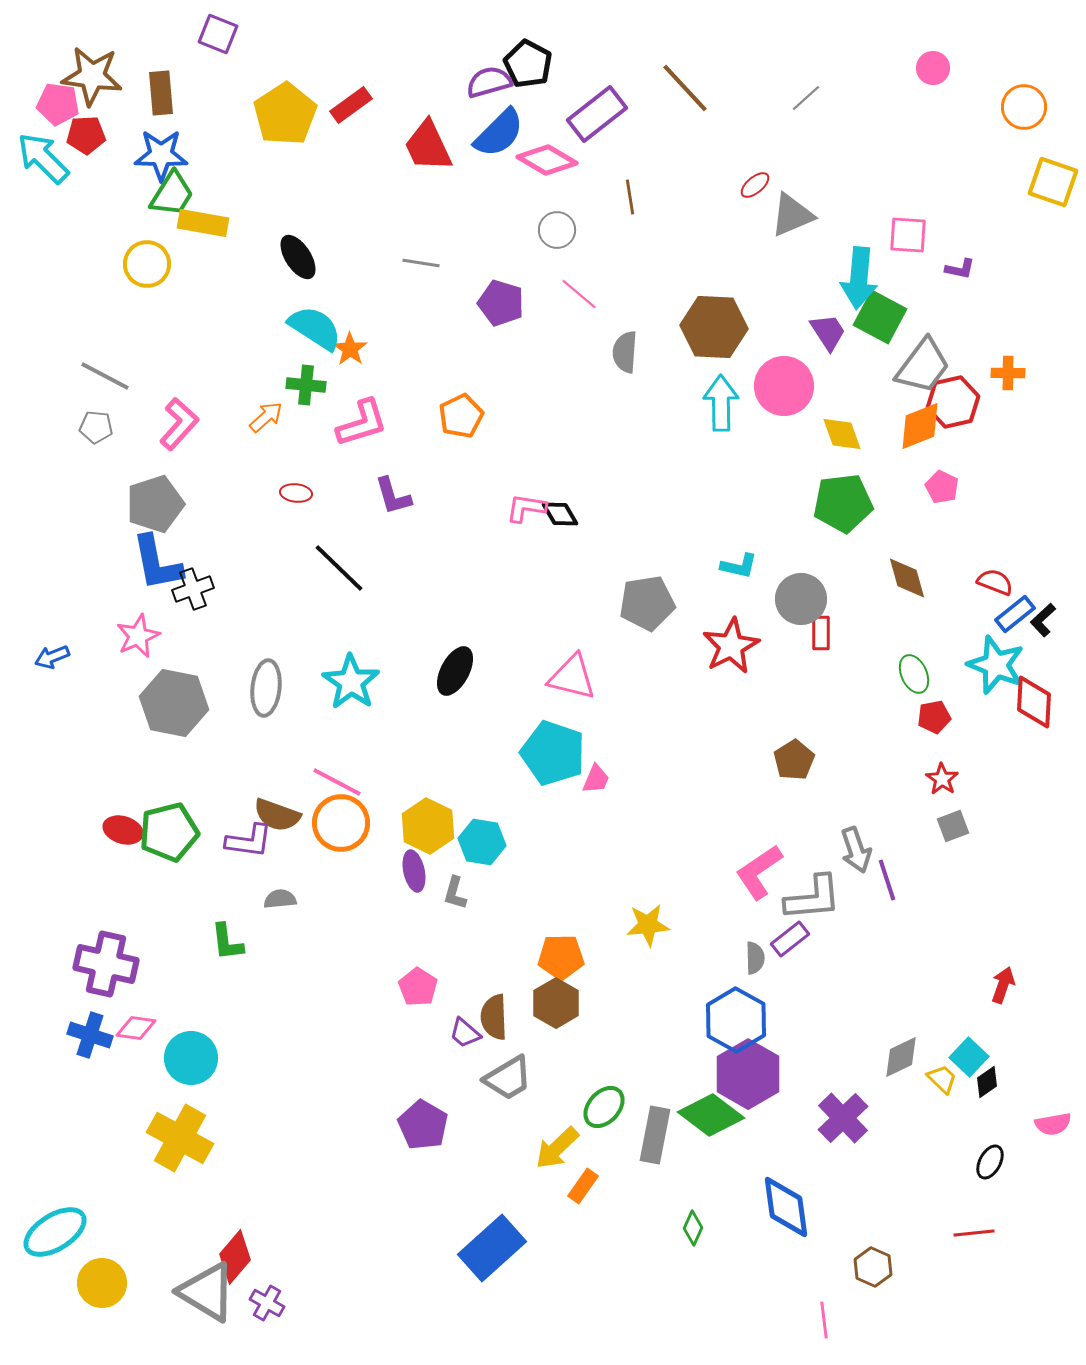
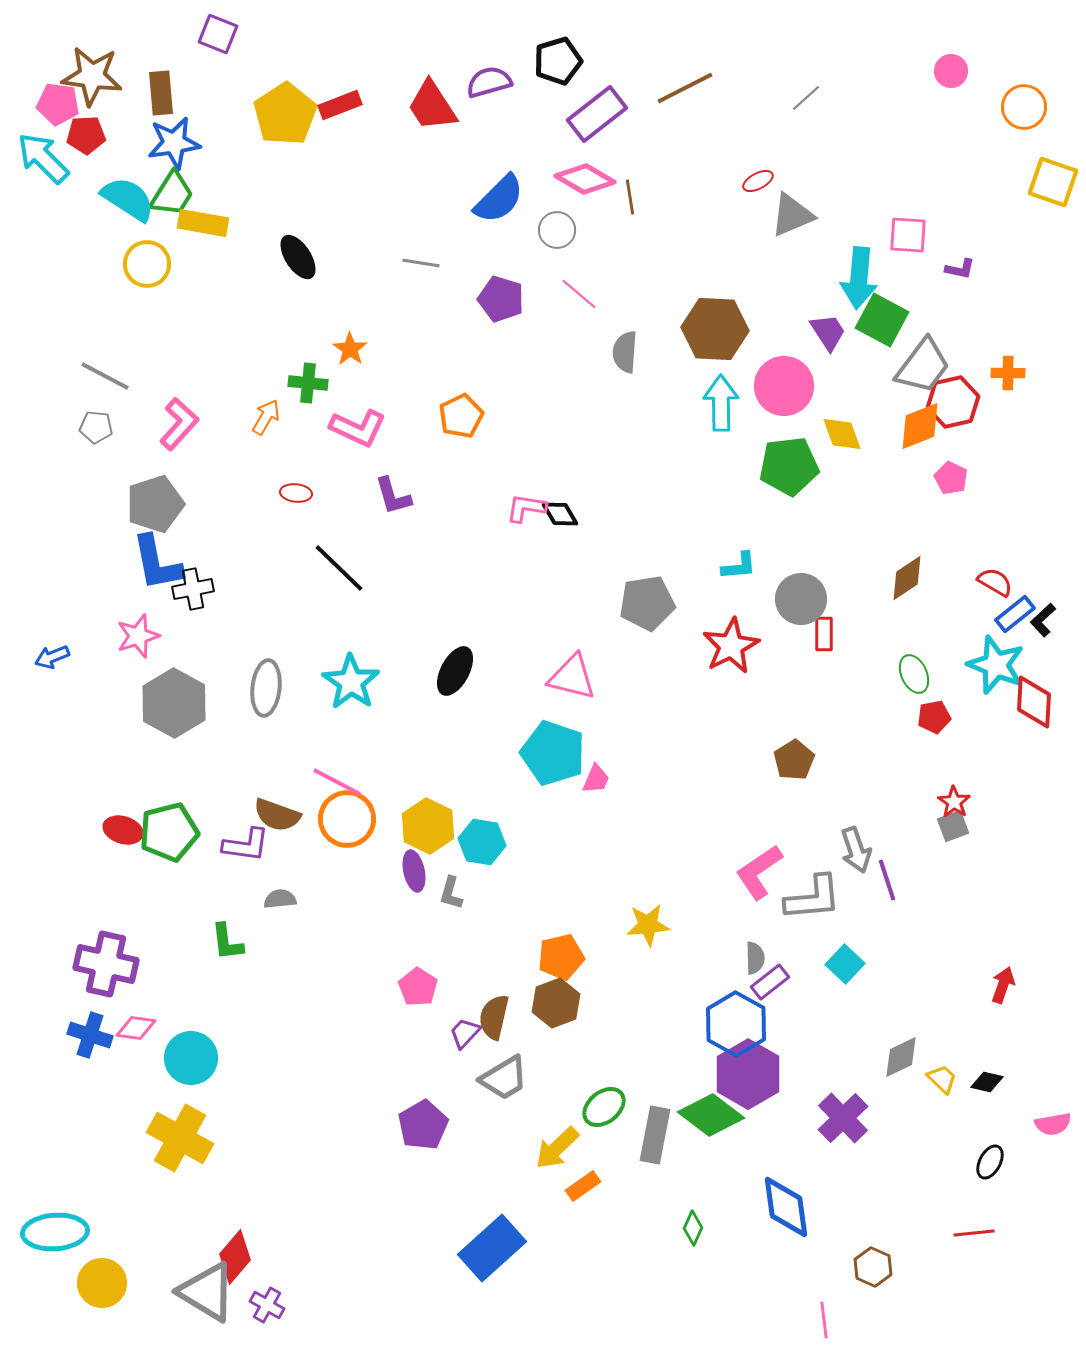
black pentagon at (528, 64): moved 30 px right, 3 px up; rotated 27 degrees clockwise
pink circle at (933, 68): moved 18 px right, 3 px down
brown line at (685, 88): rotated 74 degrees counterclockwise
red rectangle at (351, 105): moved 11 px left; rotated 15 degrees clockwise
blue semicircle at (499, 133): moved 66 px down
red trapezoid at (428, 146): moved 4 px right, 40 px up; rotated 8 degrees counterclockwise
blue star at (161, 155): moved 13 px right, 12 px up; rotated 10 degrees counterclockwise
pink diamond at (547, 160): moved 38 px right, 19 px down
red ellipse at (755, 185): moved 3 px right, 4 px up; rotated 12 degrees clockwise
purple pentagon at (501, 303): moved 4 px up
green square at (880, 317): moved 2 px right, 3 px down
brown hexagon at (714, 327): moved 1 px right, 2 px down
cyan semicircle at (315, 328): moved 187 px left, 129 px up
green cross at (306, 385): moved 2 px right, 2 px up
orange arrow at (266, 417): rotated 18 degrees counterclockwise
pink L-shape at (362, 423): moved 4 px left, 5 px down; rotated 42 degrees clockwise
pink pentagon at (942, 487): moved 9 px right, 9 px up
green pentagon at (843, 503): moved 54 px left, 37 px up
cyan L-shape at (739, 566): rotated 18 degrees counterclockwise
brown diamond at (907, 578): rotated 72 degrees clockwise
red semicircle at (995, 582): rotated 9 degrees clockwise
black cross at (193, 589): rotated 9 degrees clockwise
red rectangle at (821, 633): moved 3 px right, 1 px down
pink star at (138, 636): rotated 6 degrees clockwise
gray hexagon at (174, 703): rotated 18 degrees clockwise
red star at (942, 779): moved 12 px right, 23 px down
orange circle at (341, 823): moved 6 px right, 4 px up
purple L-shape at (249, 841): moved 3 px left, 4 px down
gray L-shape at (455, 893): moved 4 px left
purple rectangle at (790, 939): moved 20 px left, 43 px down
orange pentagon at (561, 957): rotated 12 degrees counterclockwise
brown hexagon at (556, 1003): rotated 9 degrees clockwise
brown semicircle at (494, 1017): rotated 15 degrees clockwise
blue hexagon at (736, 1020): moved 4 px down
purple trapezoid at (465, 1033): rotated 92 degrees clockwise
cyan square at (969, 1057): moved 124 px left, 93 px up
gray trapezoid at (508, 1078): moved 4 px left
black diamond at (987, 1082): rotated 48 degrees clockwise
green ellipse at (604, 1107): rotated 9 degrees clockwise
purple pentagon at (423, 1125): rotated 12 degrees clockwise
orange rectangle at (583, 1186): rotated 20 degrees clockwise
cyan ellipse at (55, 1232): rotated 28 degrees clockwise
purple cross at (267, 1303): moved 2 px down
